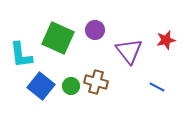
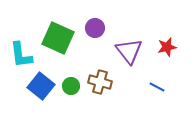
purple circle: moved 2 px up
red star: moved 1 px right, 7 px down
brown cross: moved 4 px right
